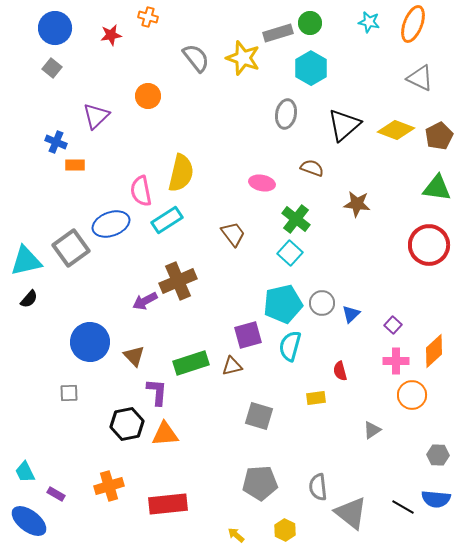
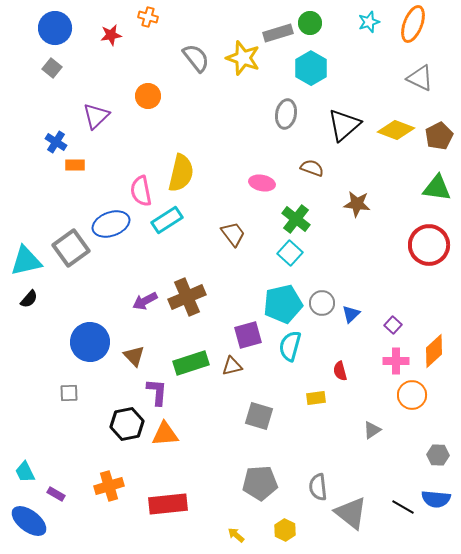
cyan star at (369, 22): rotated 30 degrees counterclockwise
blue cross at (56, 142): rotated 10 degrees clockwise
brown cross at (178, 281): moved 9 px right, 16 px down
